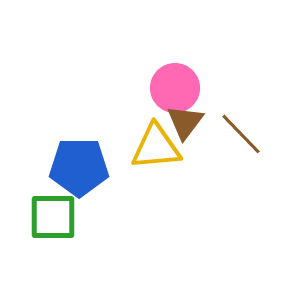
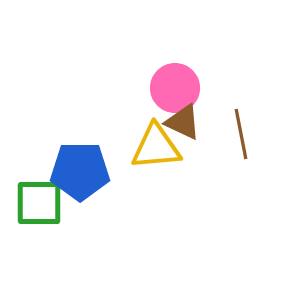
brown triangle: moved 2 px left; rotated 42 degrees counterclockwise
brown line: rotated 33 degrees clockwise
blue pentagon: moved 1 px right, 4 px down
green square: moved 14 px left, 14 px up
